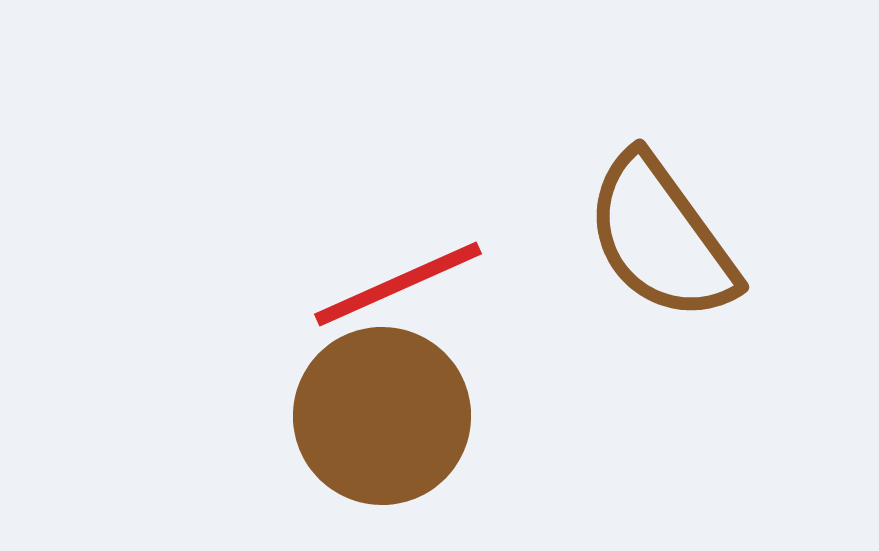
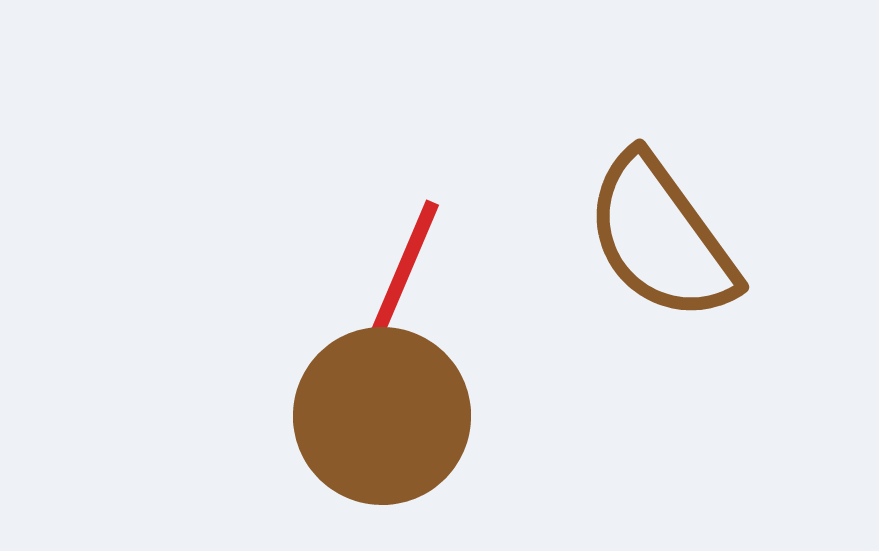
red line: rotated 43 degrees counterclockwise
